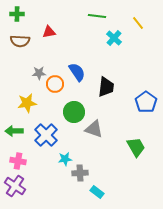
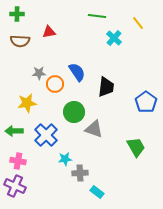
purple cross: rotated 10 degrees counterclockwise
